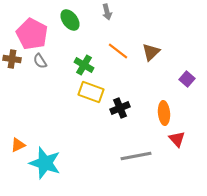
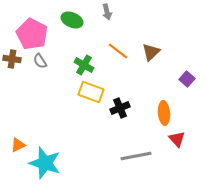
green ellipse: moved 2 px right; rotated 30 degrees counterclockwise
